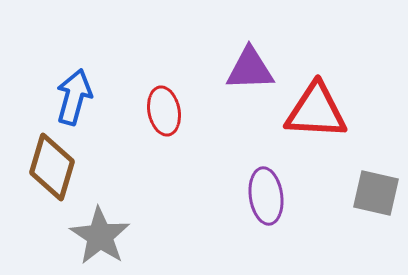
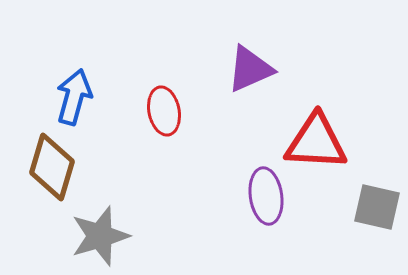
purple triangle: rotated 22 degrees counterclockwise
red triangle: moved 31 px down
gray square: moved 1 px right, 14 px down
gray star: rotated 22 degrees clockwise
